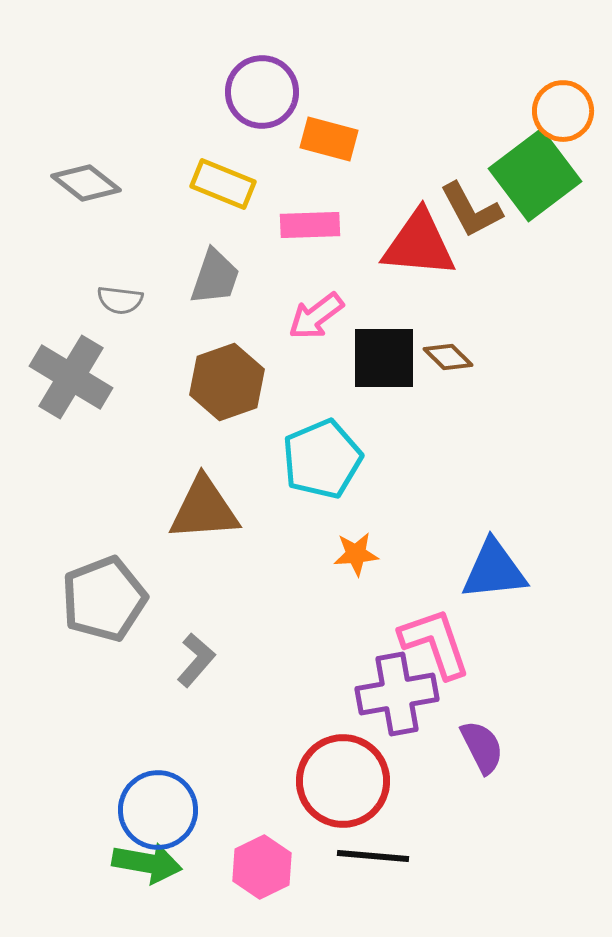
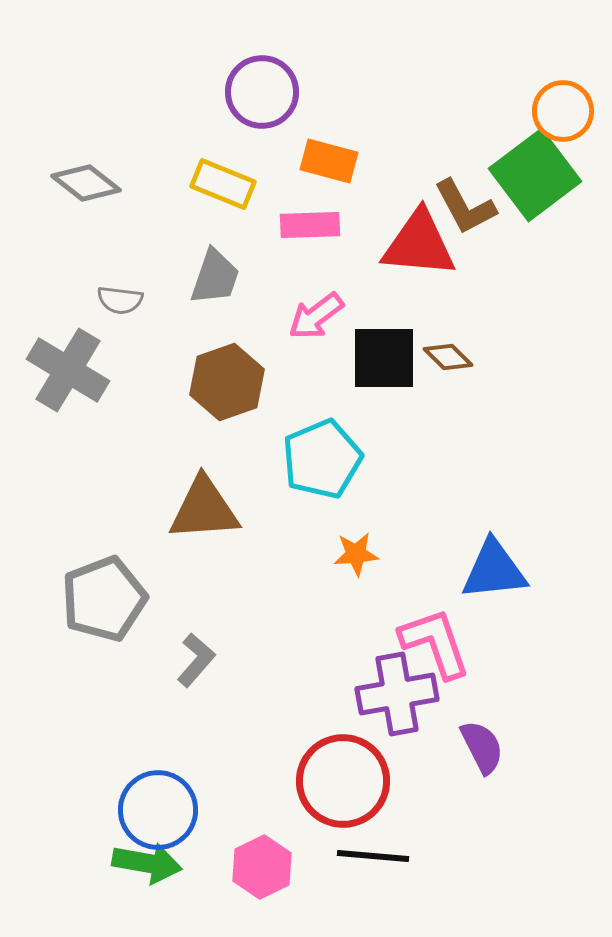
orange rectangle: moved 22 px down
brown L-shape: moved 6 px left, 3 px up
gray cross: moved 3 px left, 7 px up
